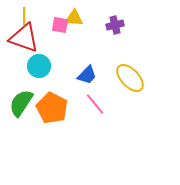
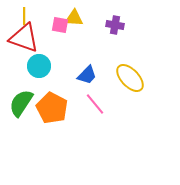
purple cross: rotated 24 degrees clockwise
